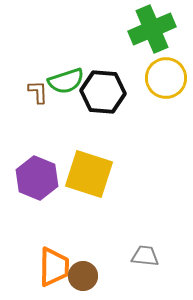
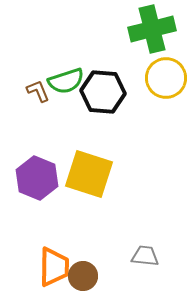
green cross: rotated 9 degrees clockwise
brown L-shape: moved 1 px up; rotated 20 degrees counterclockwise
